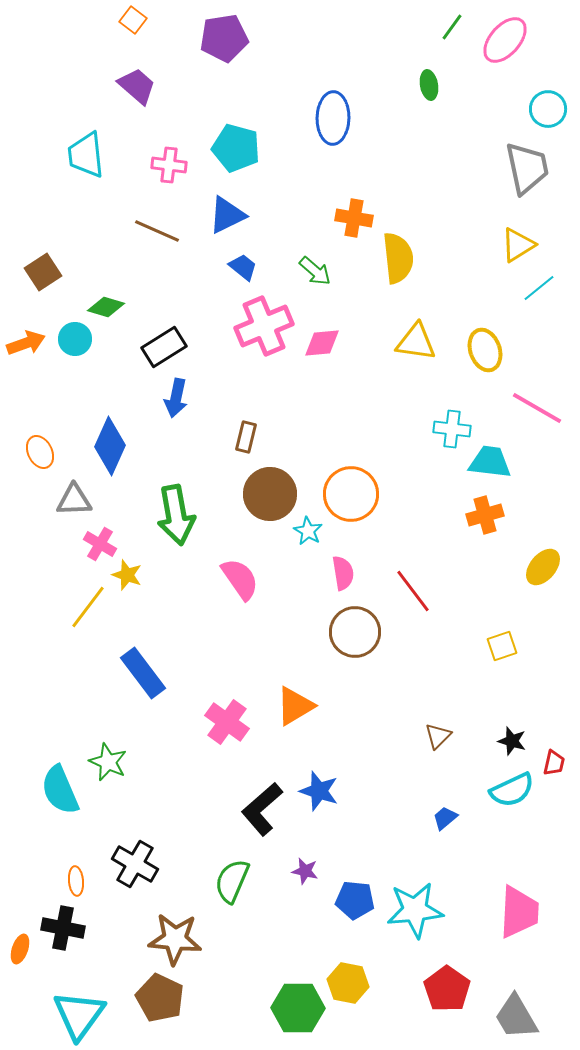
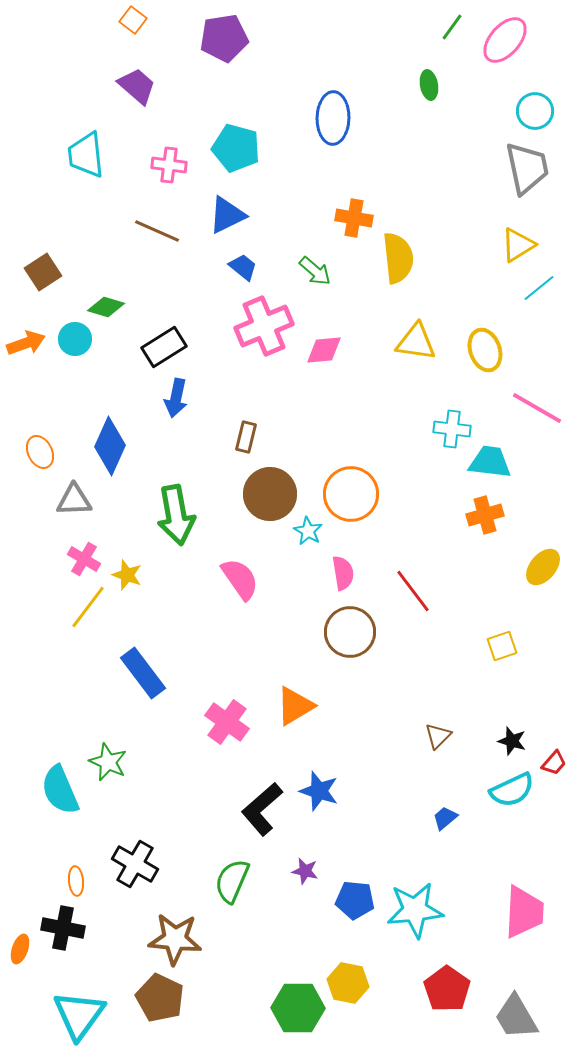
cyan circle at (548, 109): moved 13 px left, 2 px down
pink diamond at (322, 343): moved 2 px right, 7 px down
pink cross at (100, 544): moved 16 px left, 15 px down
brown circle at (355, 632): moved 5 px left
red trapezoid at (554, 763): rotated 28 degrees clockwise
pink trapezoid at (519, 912): moved 5 px right
